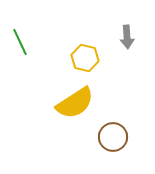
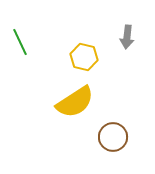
gray arrow: rotated 10 degrees clockwise
yellow hexagon: moved 1 px left, 1 px up
yellow semicircle: moved 1 px up
